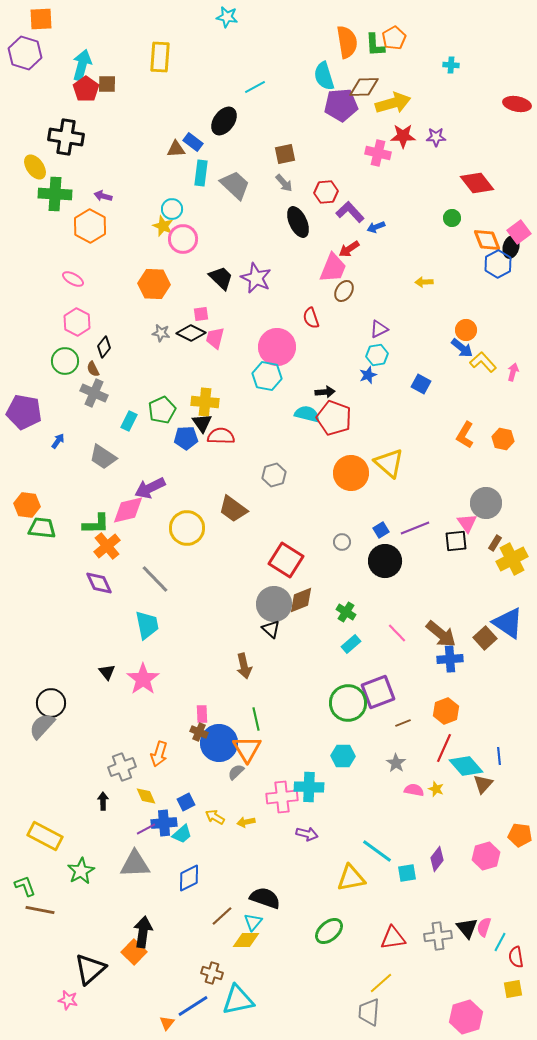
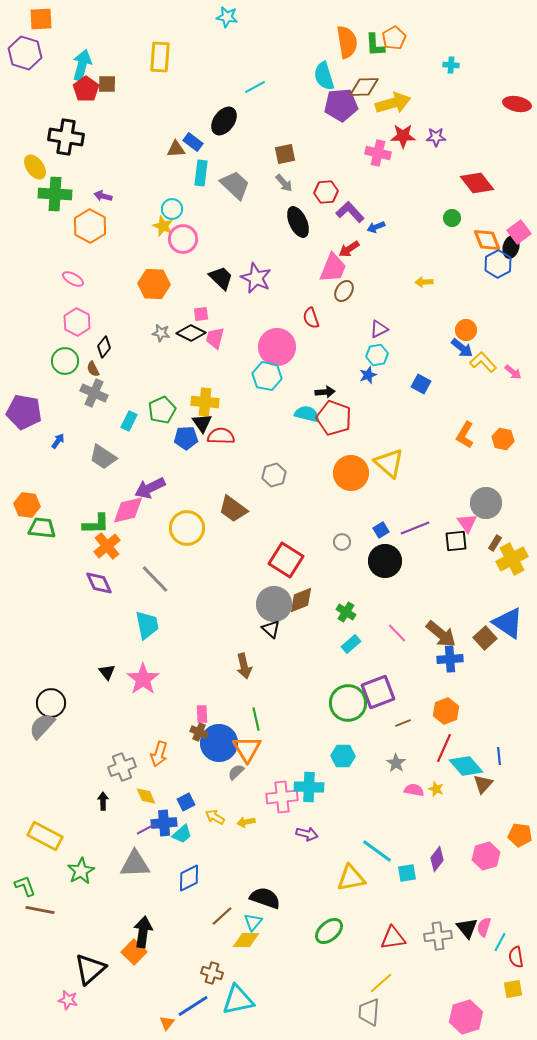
pink arrow at (513, 372): rotated 114 degrees clockwise
